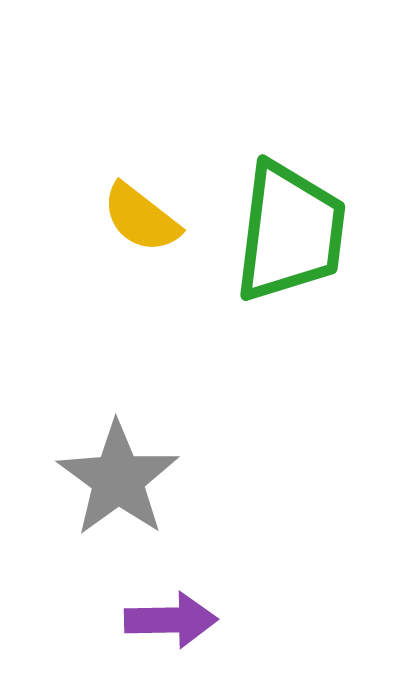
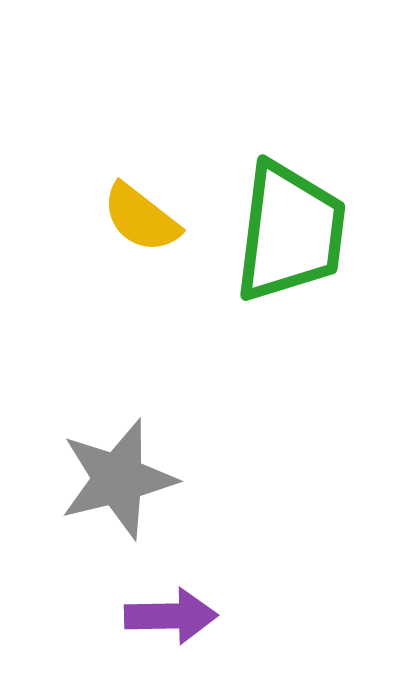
gray star: rotated 22 degrees clockwise
purple arrow: moved 4 px up
